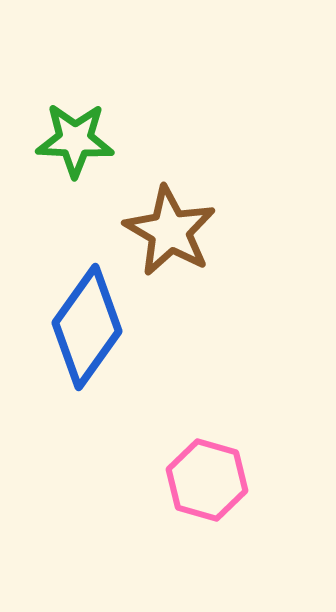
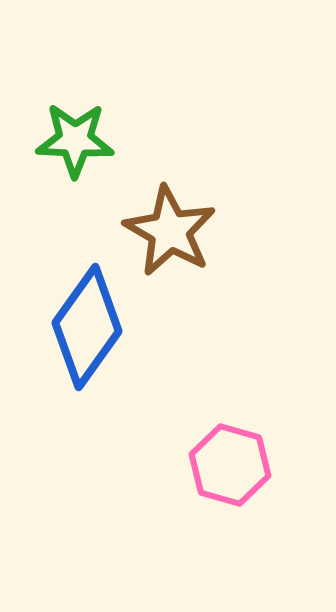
pink hexagon: moved 23 px right, 15 px up
